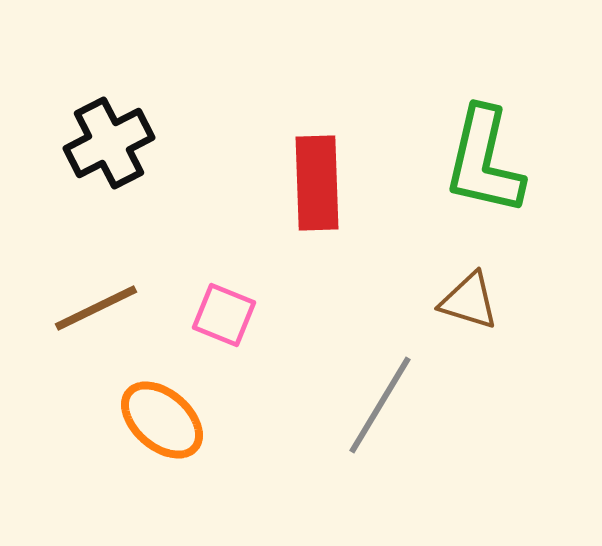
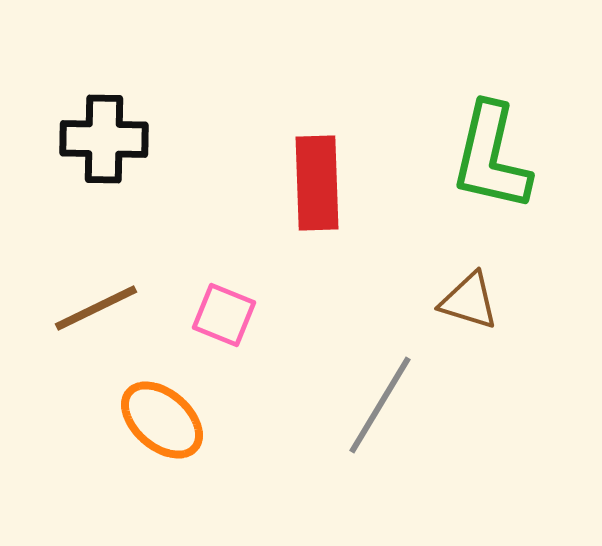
black cross: moved 5 px left, 4 px up; rotated 28 degrees clockwise
green L-shape: moved 7 px right, 4 px up
